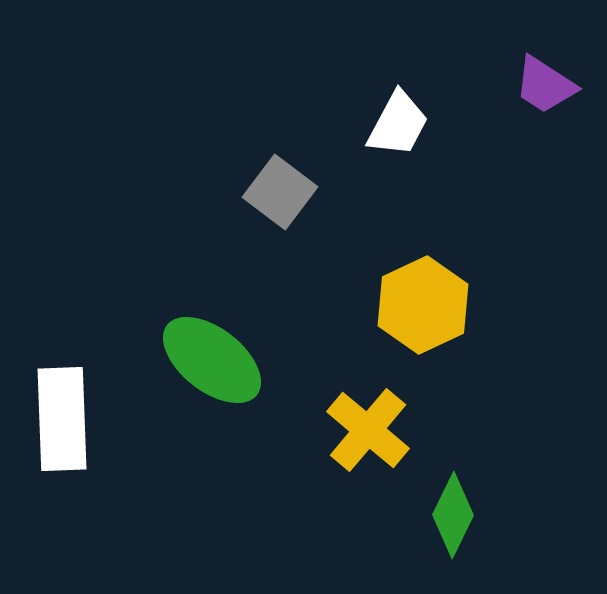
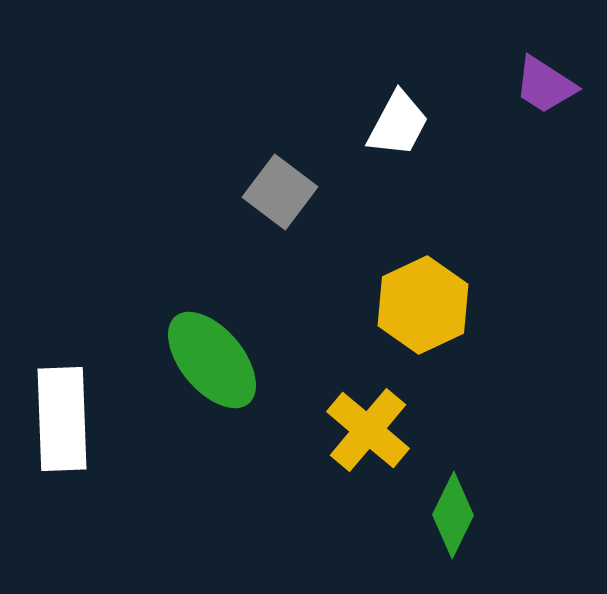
green ellipse: rotated 12 degrees clockwise
